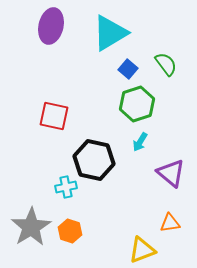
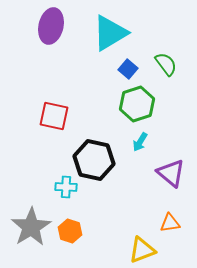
cyan cross: rotated 15 degrees clockwise
